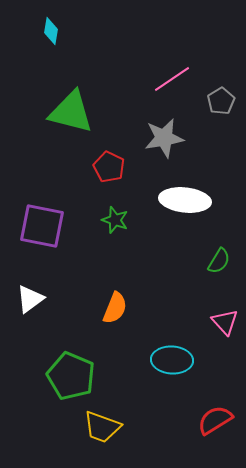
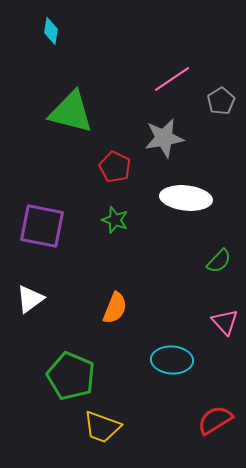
red pentagon: moved 6 px right
white ellipse: moved 1 px right, 2 px up
green semicircle: rotated 12 degrees clockwise
